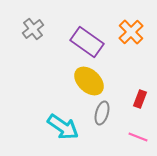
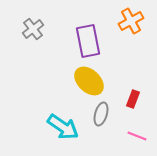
orange cross: moved 11 px up; rotated 15 degrees clockwise
purple rectangle: moved 1 px right, 1 px up; rotated 44 degrees clockwise
red rectangle: moved 7 px left
gray ellipse: moved 1 px left, 1 px down
pink line: moved 1 px left, 1 px up
